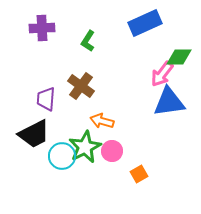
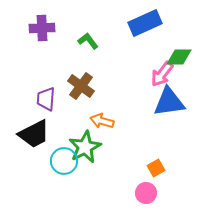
green L-shape: rotated 110 degrees clockwise
pink circle: moved 34 px right, 42 px down
cyan circle: moved 2 px right, 5 px down
orange square: moved 17 px right, 6 px up
